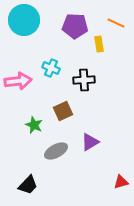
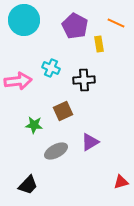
purple pentagon: rotated 25 degrees clockwise
green star: rotated 18 degrees counterclockwise
